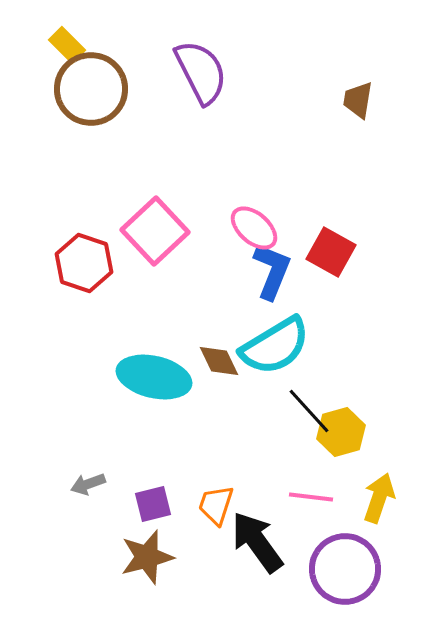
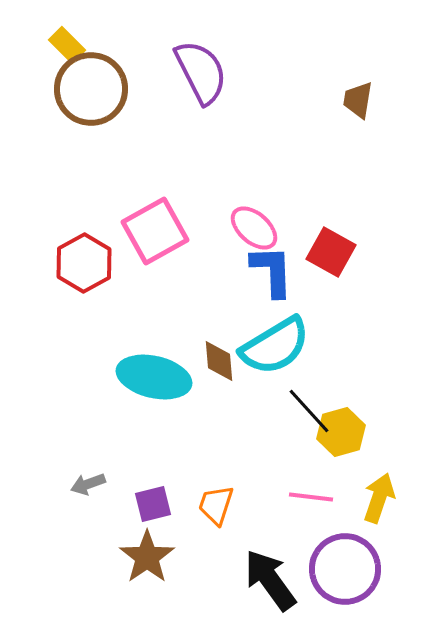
pink square: rotated 14 degrees clockwise
red hexagon: rotated 12 degrees clockwise
blue L-shape: rotated 24 degrees counterclockwise
brown diamond: rotated 21 degrees clockwise
black arrow: moved 13 px right, 38 px down
brown star: rotated 20 degrees counterclockwise
